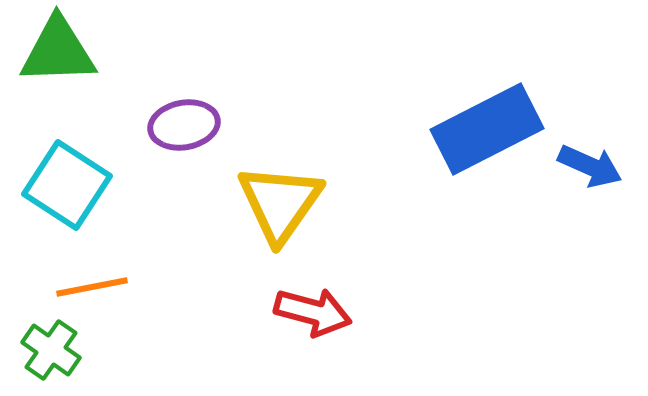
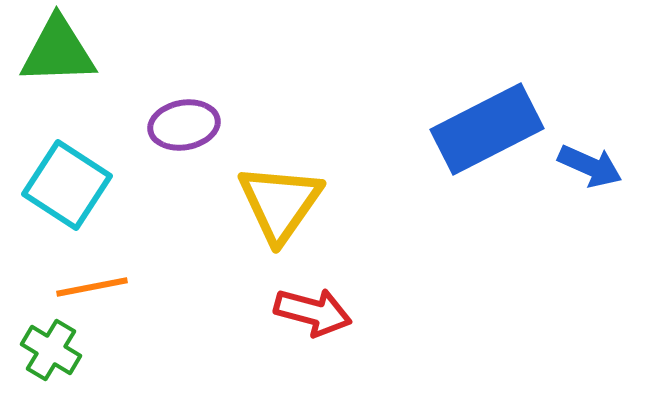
green cross: rotated 4 degrees counterclockwise
